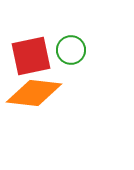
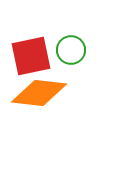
orange diamond: moved 5 px right
